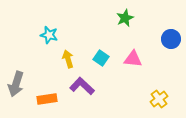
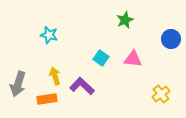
green star: moved 2 px down
yellow arrow: moved 13 px left, 17 px down
gray arrow: moved 2 px right
yellow cross: moved 2 px right, 5 px up
